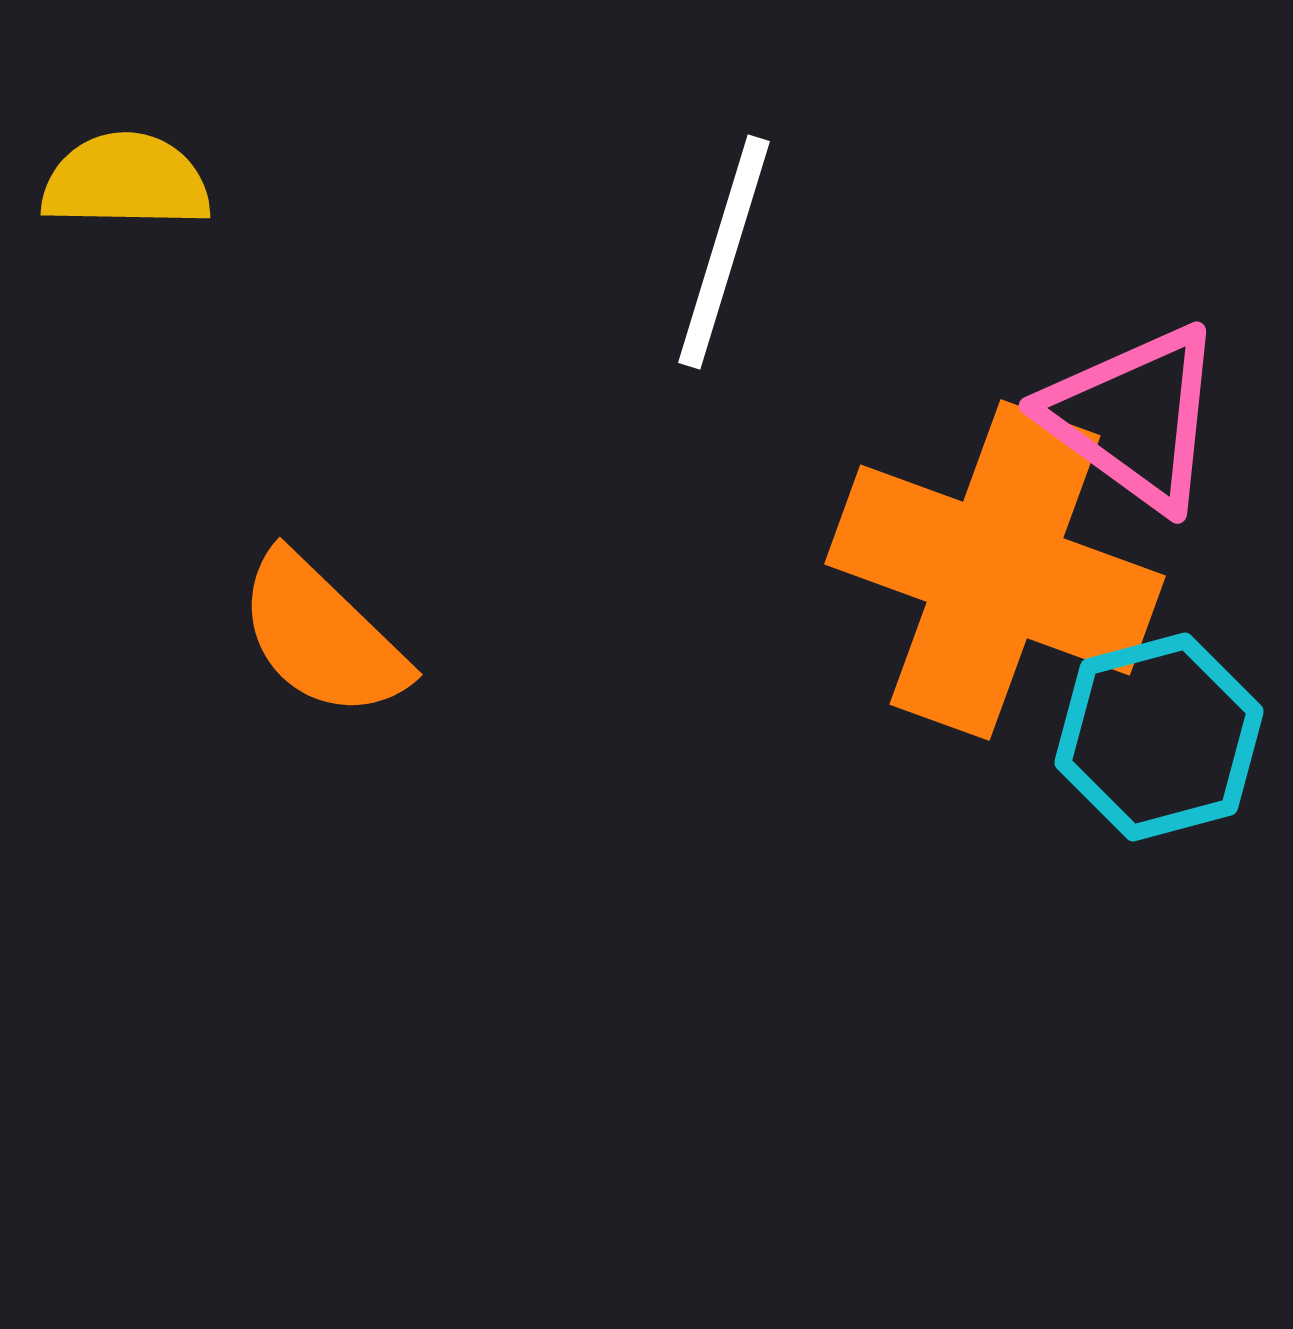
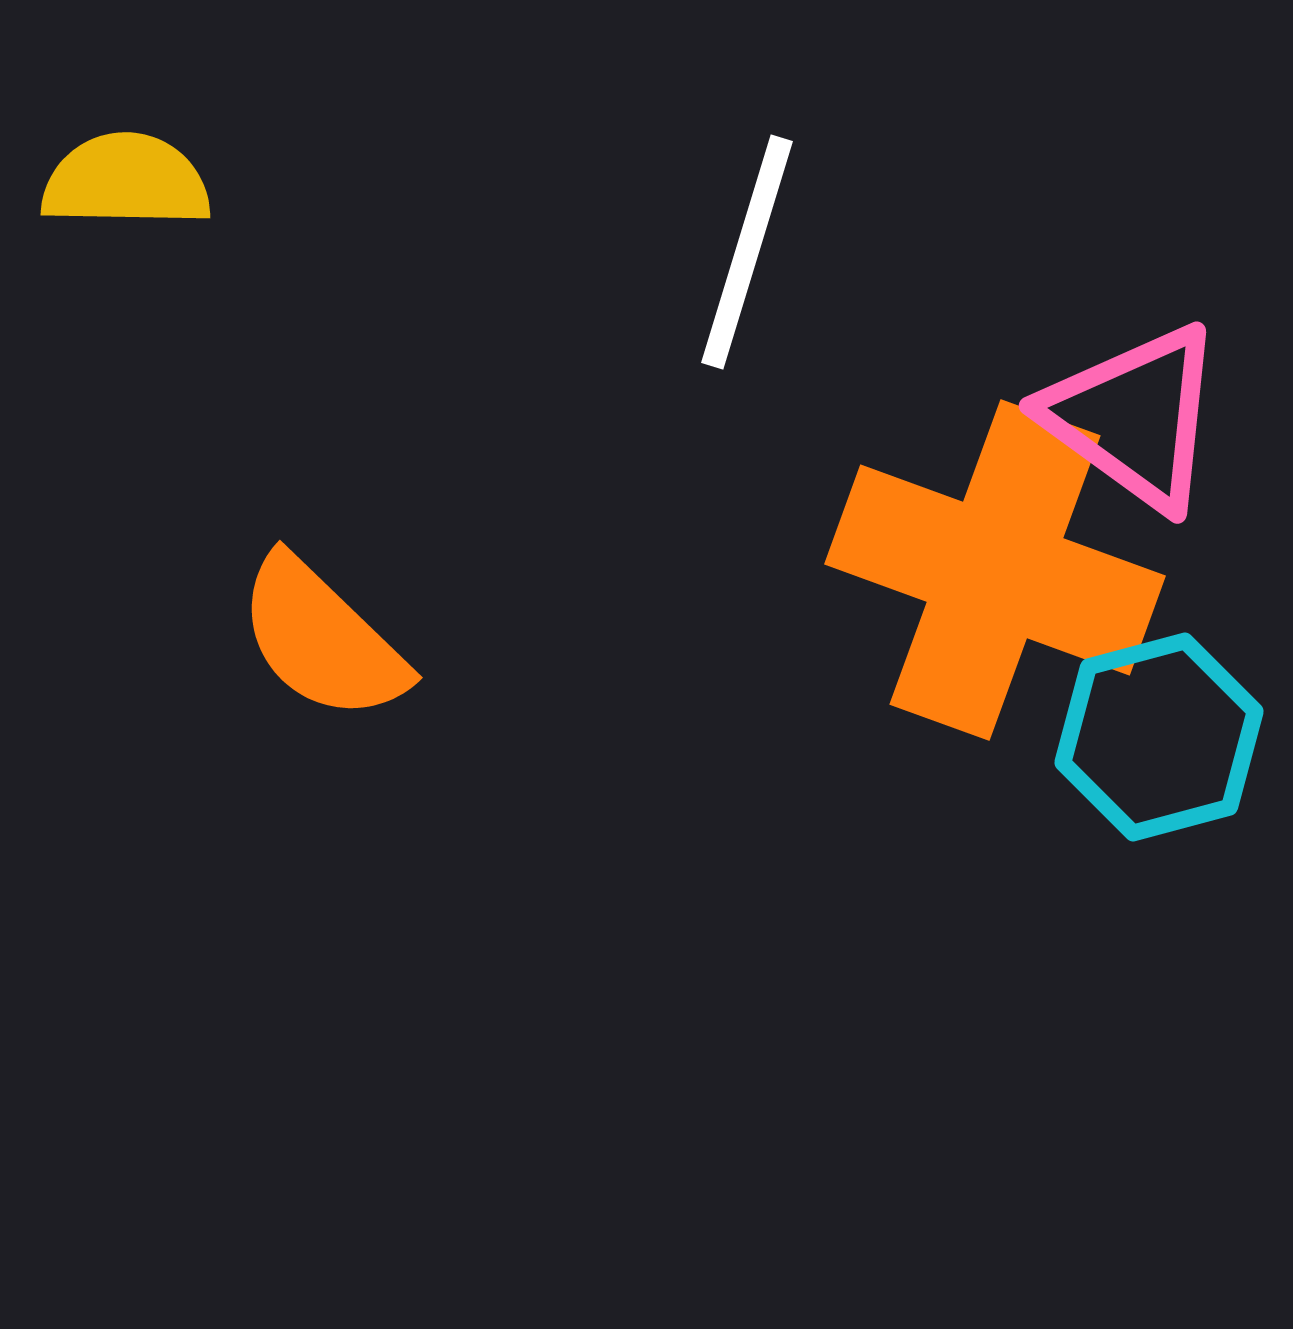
white line: moved 23 px right
orange semicircle: moved 3 px down
